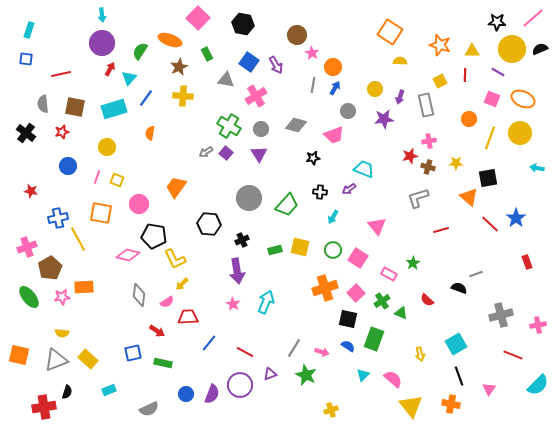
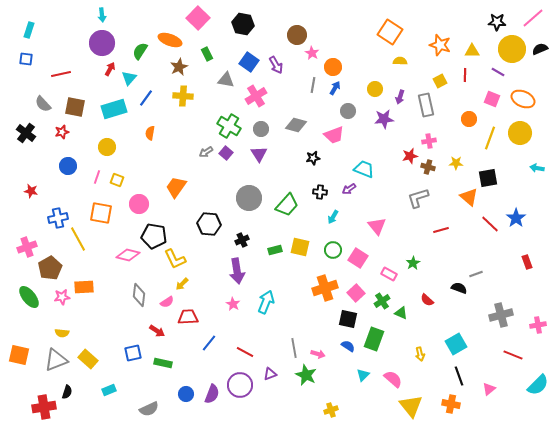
gray semicircle at (43, 104): rotated 36 degrees counterclockwise
gray line at (294, 348): rotated 42 degrees counterclockwise
pink arrow at (322, 352): moved 4 px left, 2 px down
pink triangle at (489, 389): rotated 16 degrees clockwise
